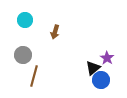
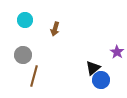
brown arrow: moved 3 px up
purple star: moved 10 px right, 6 px up
